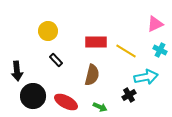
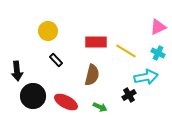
pink triangle: moved 3 px right, 3 px down
cyan cross: moved 2 px left, 3 px down
